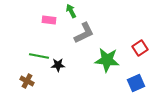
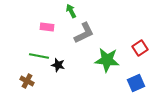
pink rectangle: moved 2 px left, 7 px down
black star: rotated 16 degrees clockwise
